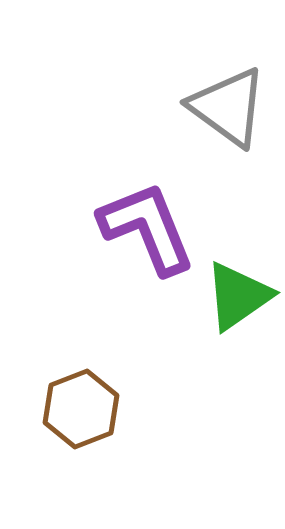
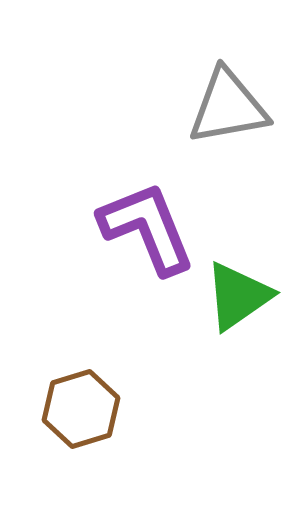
gray triangle: rotated 46 degrees counterclockwise
brown hexagon: rotated 4 degrees clockwise
